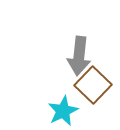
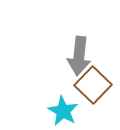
cyan star: rotated 16 degrees counterclockwise
